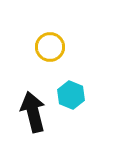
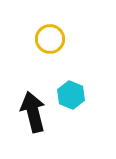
yellow circle: moved 8 px up
